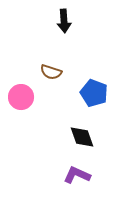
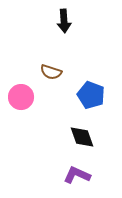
blue pentagon: moved 3 px left, 2 px down
